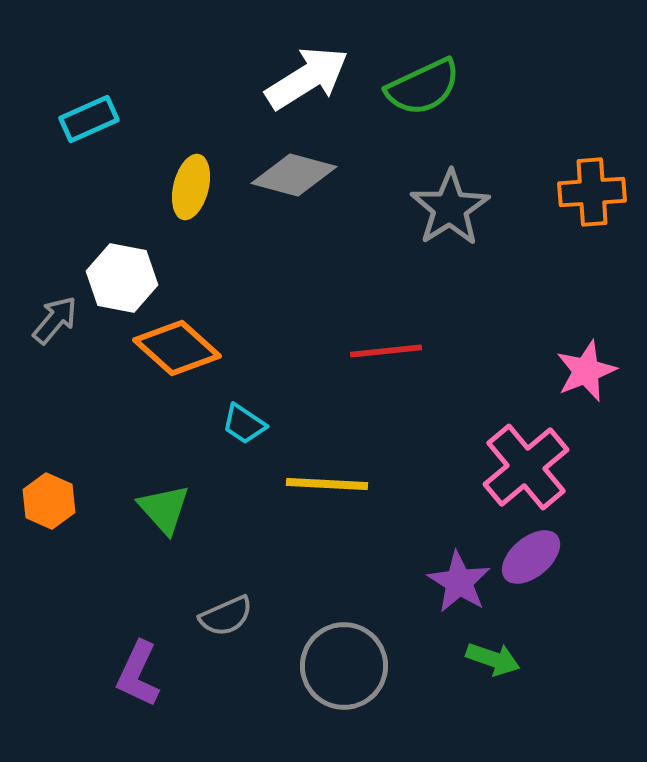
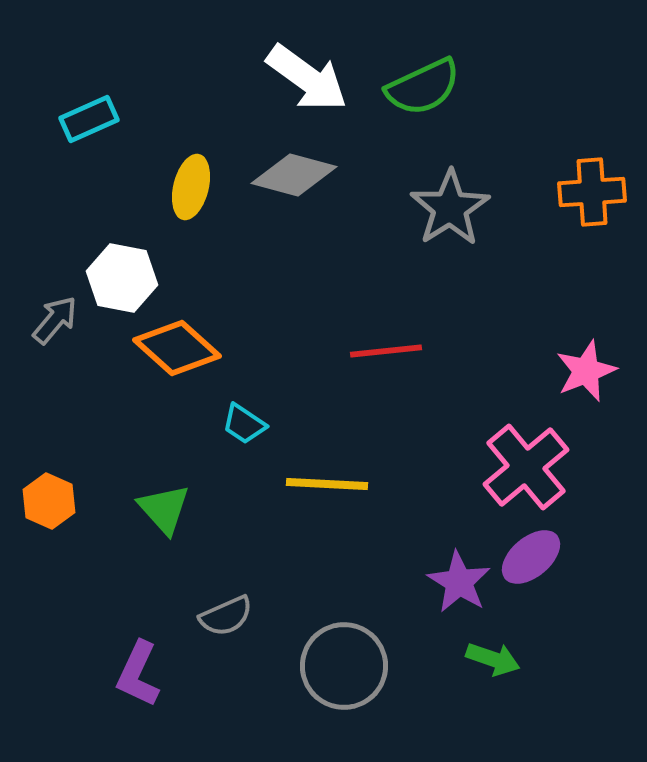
white arrow: rotated 68 degrees clockwise
